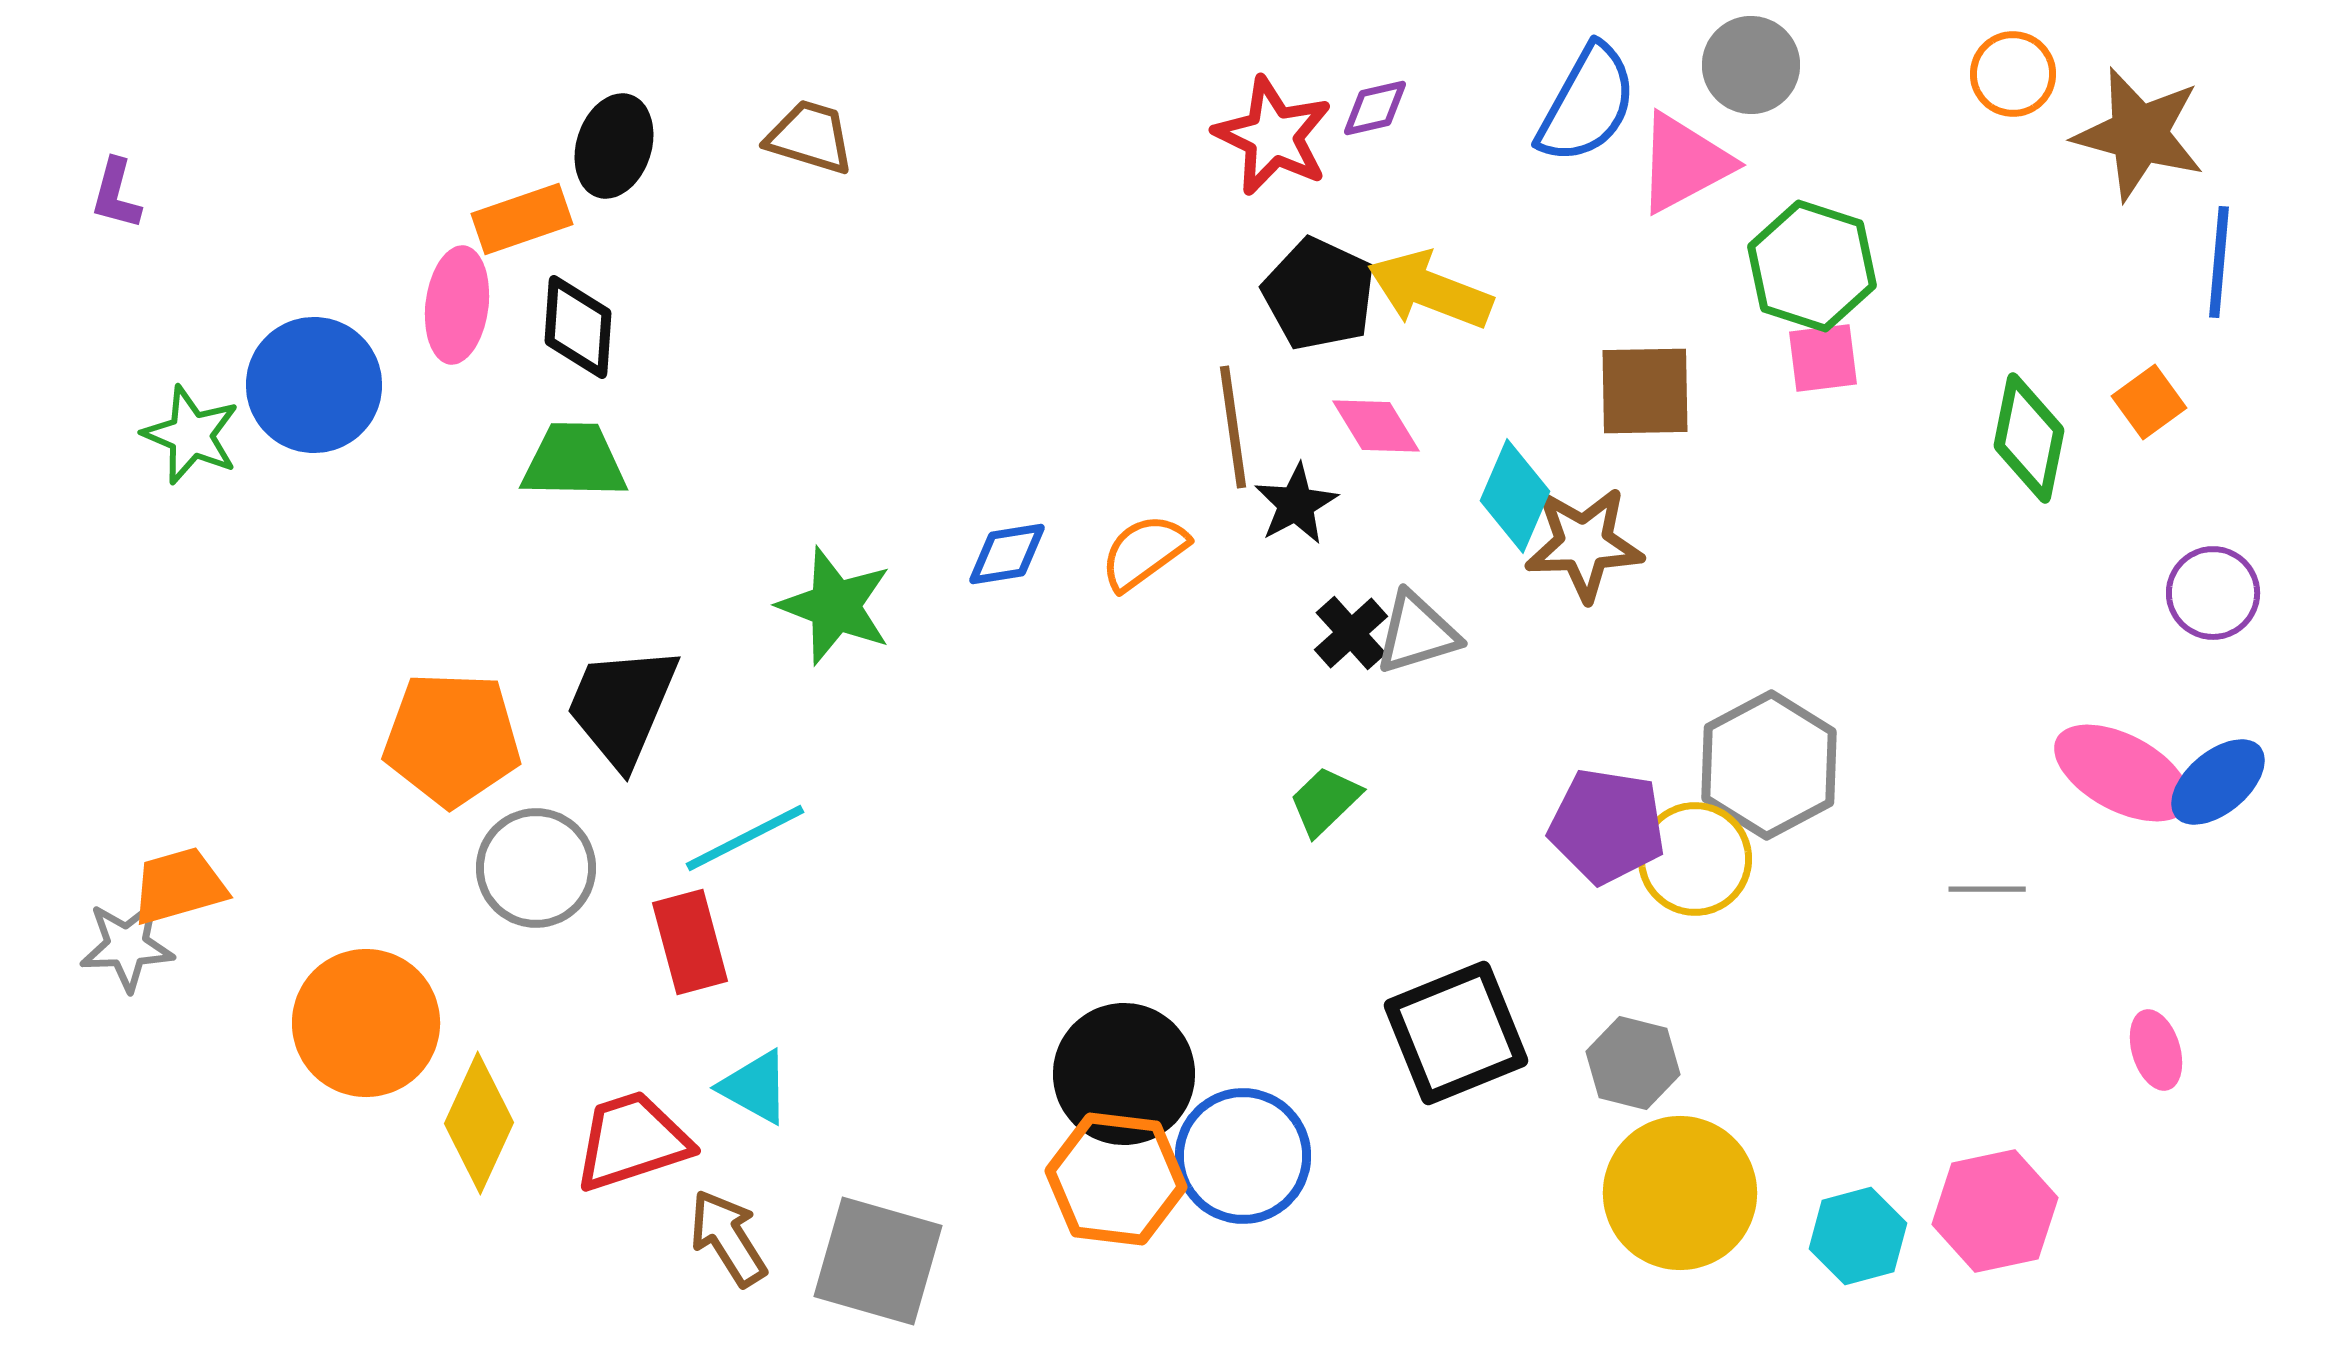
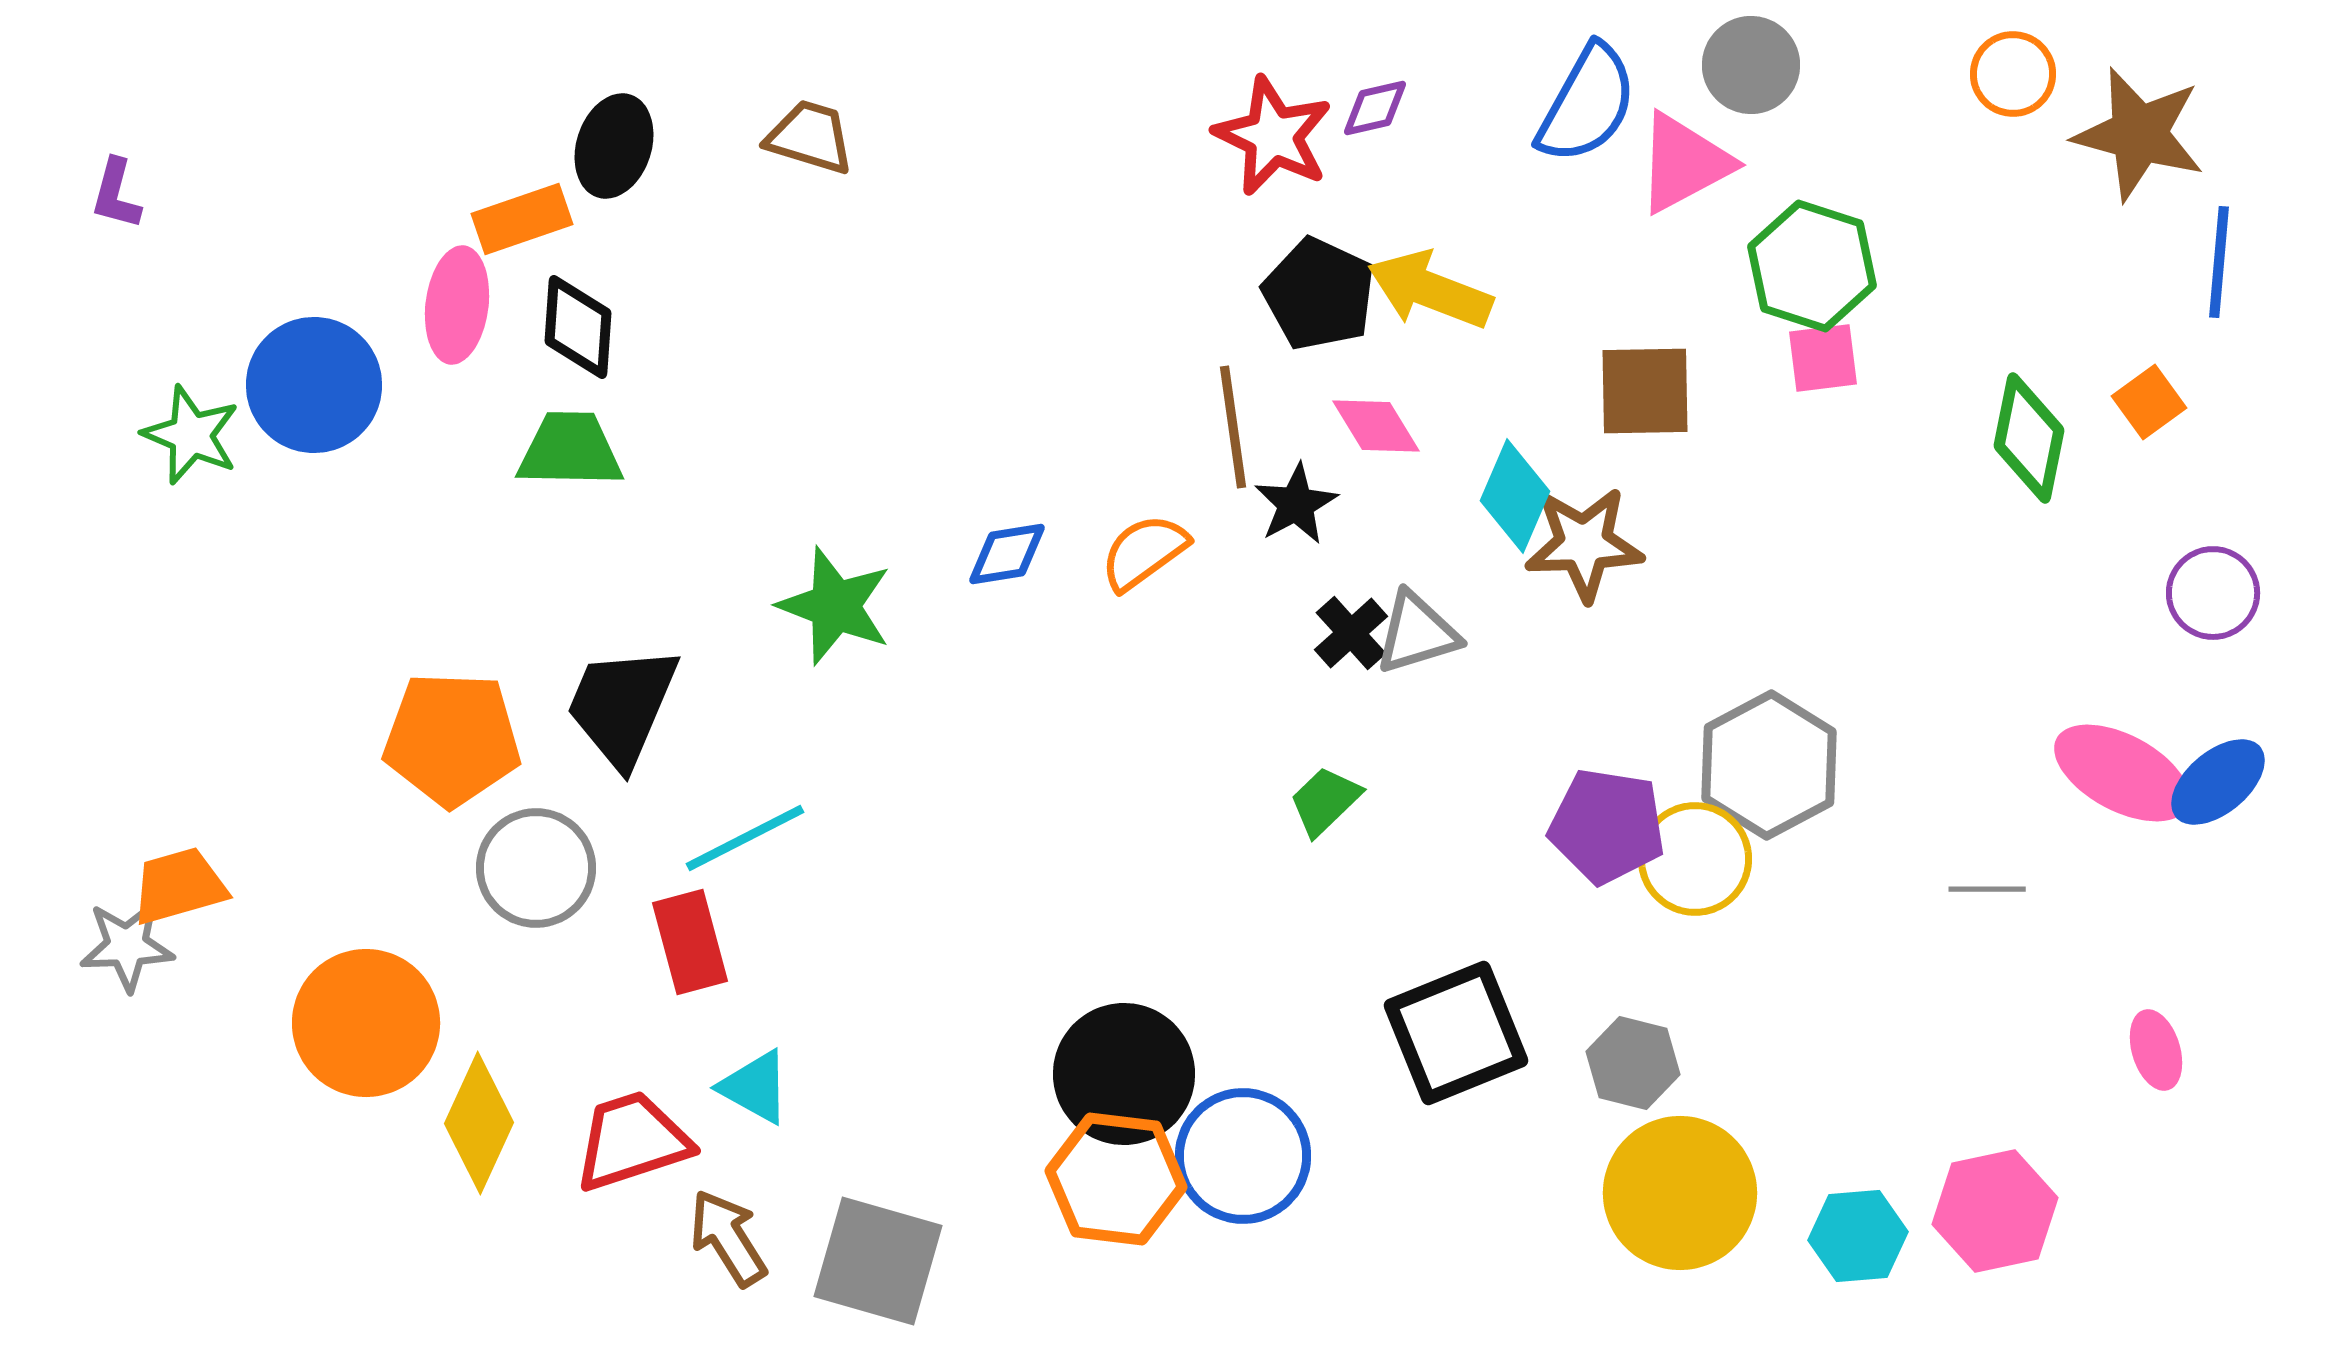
green trapezoid at (574, 461): moved 4 px left, 11 px up
cyan hexagon at (1858, 1236): rotated 10 degrees clockwise
